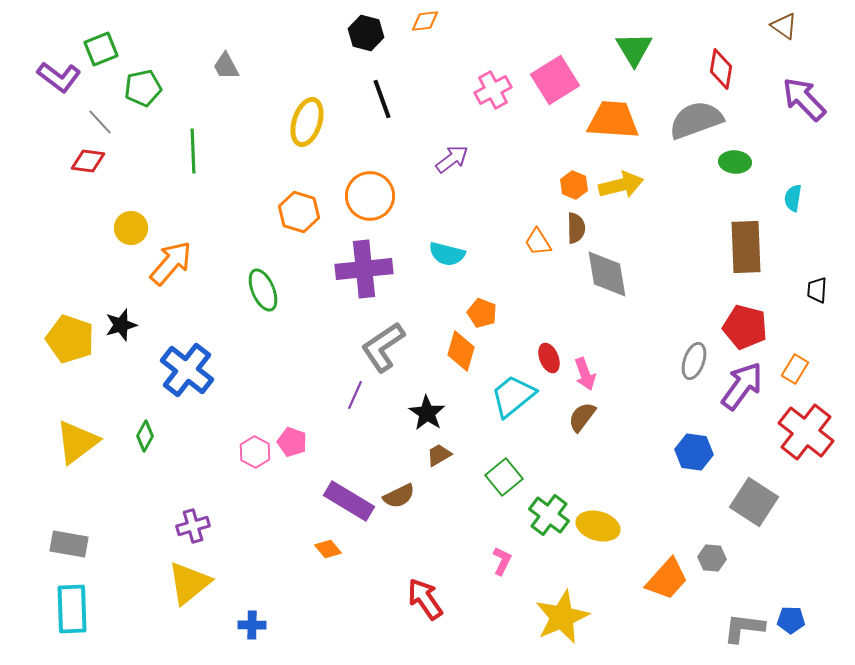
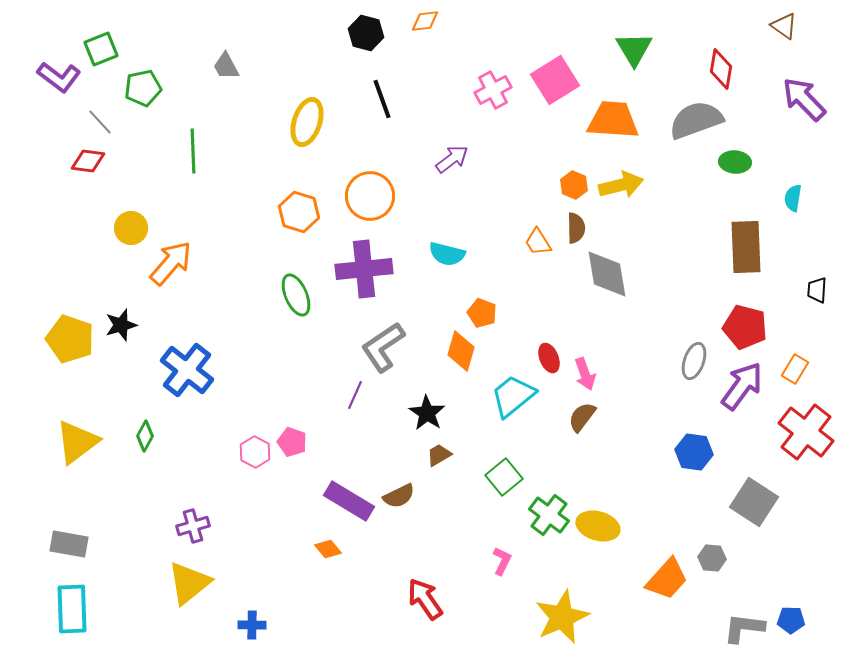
green ellipse at (263, 290): moved 33 px right, 5 px down
